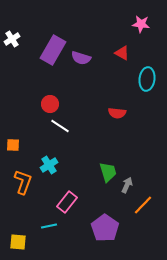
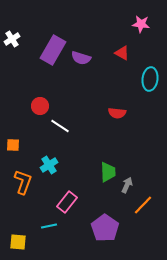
cyan ellipse: moved 3 px right
red circle: moved 10 px left, 2 px down
green trapezoid: rotated 15 degrees clockwise
